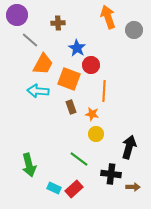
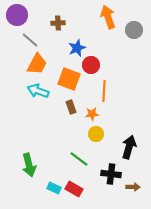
blue star: rotated 18 degrees clockwise
orange trapezoid: moved 6 px left
cyan arrow: rotated 15 degrees clockwise
orange star: rotated 16 degrees counterclockwise
red rectangle: rotated 72 degrees clockwise
